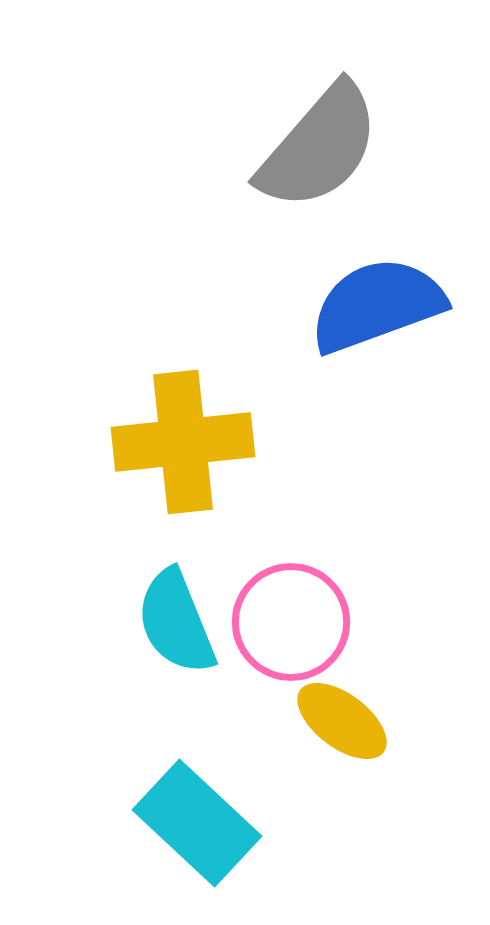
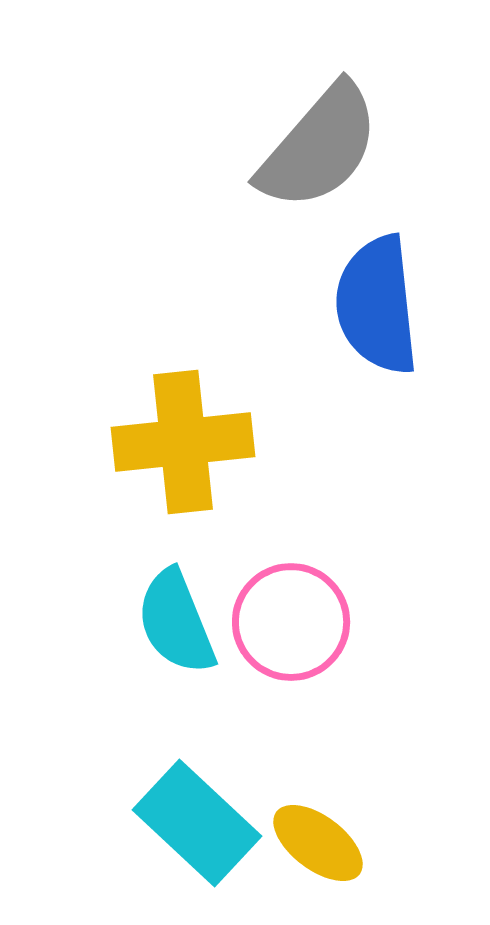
blue semicircle: rotated 76 degrees counterclockwise
yellow ellipse: moved 24 px left, 122 px down
